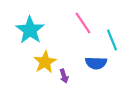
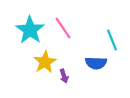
pink line: moved 20 px left, 5 px down
